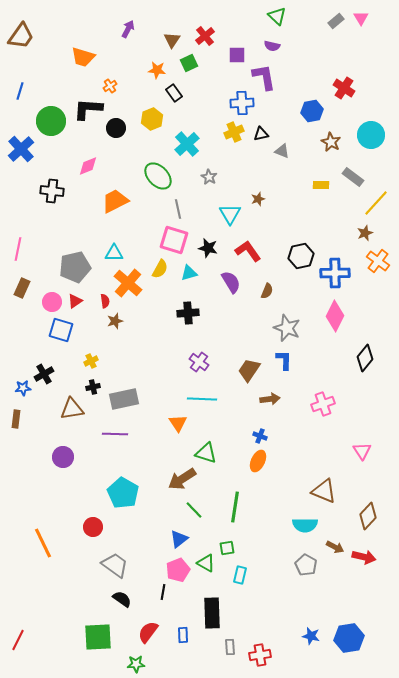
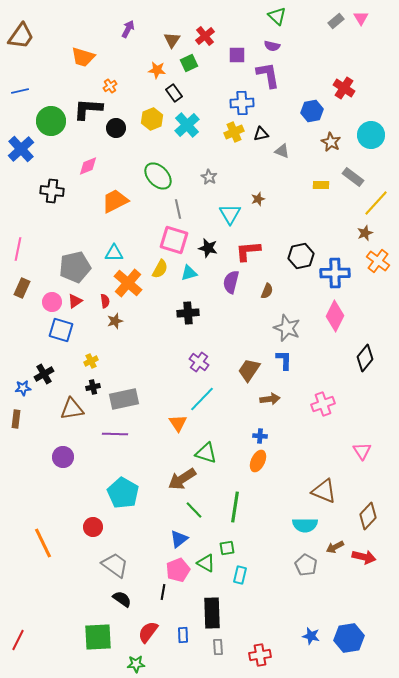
purple L-shape at (264, 77): moved 4 px right, 2 px up
blue line at (20, 91): rotated 60 degrees clockwise
cyan cross at (187, 144): moved 19 px up
red L-shape at (248, 251): rotated 60 degrees counterclockwise
purple semicircle at (231, 282): rotated 135 degrees counterclockwise
cyan line at (202, 399): rotated 48 degrees counterclockwise
blue cross at (260, 436): rotated 16 degrees counterclockwise
brown arrow at (335, 547): rotated 126 degrees clockwise
gray rectangle at (230, 647): moved 12 px left
